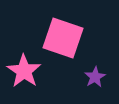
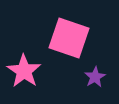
pink square: moved 6 px right
